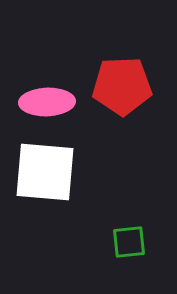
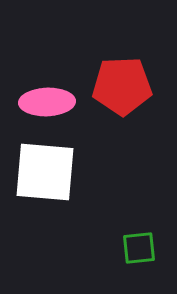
green square: moved 10 px right, 6 px down
